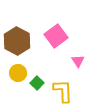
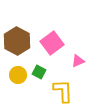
pink square: moved 4 px left, 7 px down
pink triangle: rotated 40 degrees clockwise
yellow circle: moved 2 px down
green square: moved 2 px right, 11 px up; rotated 16 degrees counterclockwise
